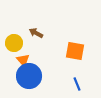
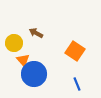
orange square: rotated 24 degrees clockwise
blue circle: moved 5 px right, 2 px up
